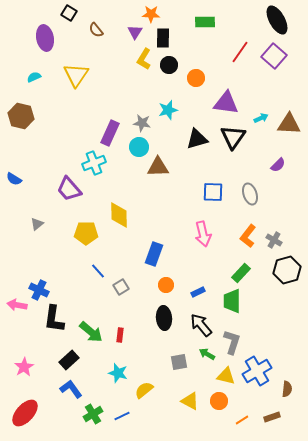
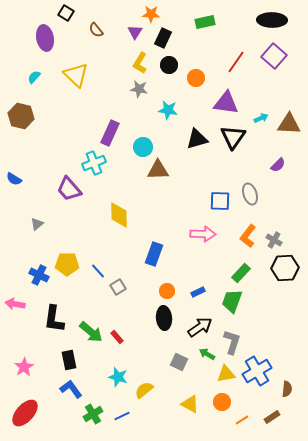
black square at (69, 13): moved 3 px left
black ellipse at (277, 20): moved 5 px left; rotated 60 degrees counterclockwise
green rectangle at (205, 22): rotated 12 degrees counterclockwise
black rectangle at (163, 38): rotated 24 degrees clockwise
red line at (240, 52): moved 4 px left, 10 px down
yellow L-shape at (144, 59): moved 4 px left, 4 px down
yellow triangle at (76, 75): rotated 20 degrees counterclockwise
cyan semicircle at (34, 77): rotated 24 degrees counterclockwise
cyan star at (168, 110): rotated 24 degrees clockwise
gray star at (142, 123): moved 3 px left, 34 px up
cyan circle at (139, 147): moved 4 px right
brown triangle at (158, 167): moved 3 px down
blue square at (213, 192): moved 7 px right, 9 px down
yellow pentagon at (86, 233): moved 19 px left, 31 px down
pink arrow at (203, 234): rotated 75 degrees counterclockwise
black hexagon at (287, 270): moved 2 px left, 2 px up; rotated 12 degrees clockwise
orange circle at (166, 285): moved 1 px right, 6 px down
gray square at (121, 287): moved 3 px left
blue cross at (39, 290): moved 15 px up
green trapezoid at (232, 301): rotated 20 degrees clockwise
pink arrow at (17, 305): moved 2 px left, 1 px up
black arrow at (201, 325): moved 1 px left, 2 px down; rotated 95 degrees clockwise
red rectangle at (120, 335): moved 3 px left, 2 px down; rotated 48 degrees counterclockwise
black rectangle at (69, 360): rotated 60 degrees counterclockwise
gray square at (179, 362): rotated 36 degrees clockwise
cyan star at (118, 373): moved 4 px down
yellow triangle at (226, 376): moved 2 px up; rotated 24 degrees counterclockwise
yellow triangle at (190, 401): moved 3 px down
orange circle at (219, 401): moved 3 px right, 1 px down
brown rectangle at (272, 417): rotated 14 degrees counterclockwise
